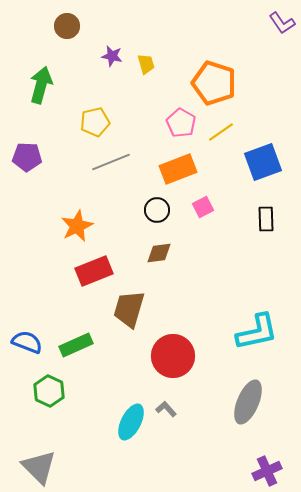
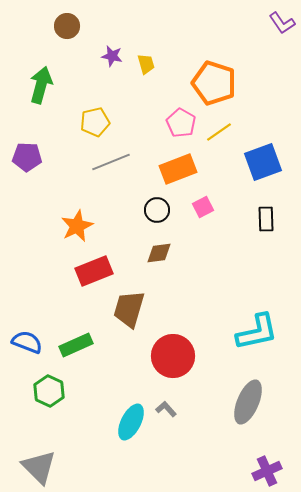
yellow line: moved 2 px left
